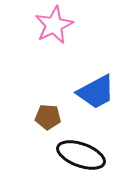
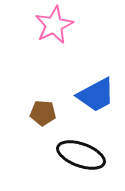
blue trapezoid: moved 3 px down
brown pentagon: moved 5 px left, 4 px up
